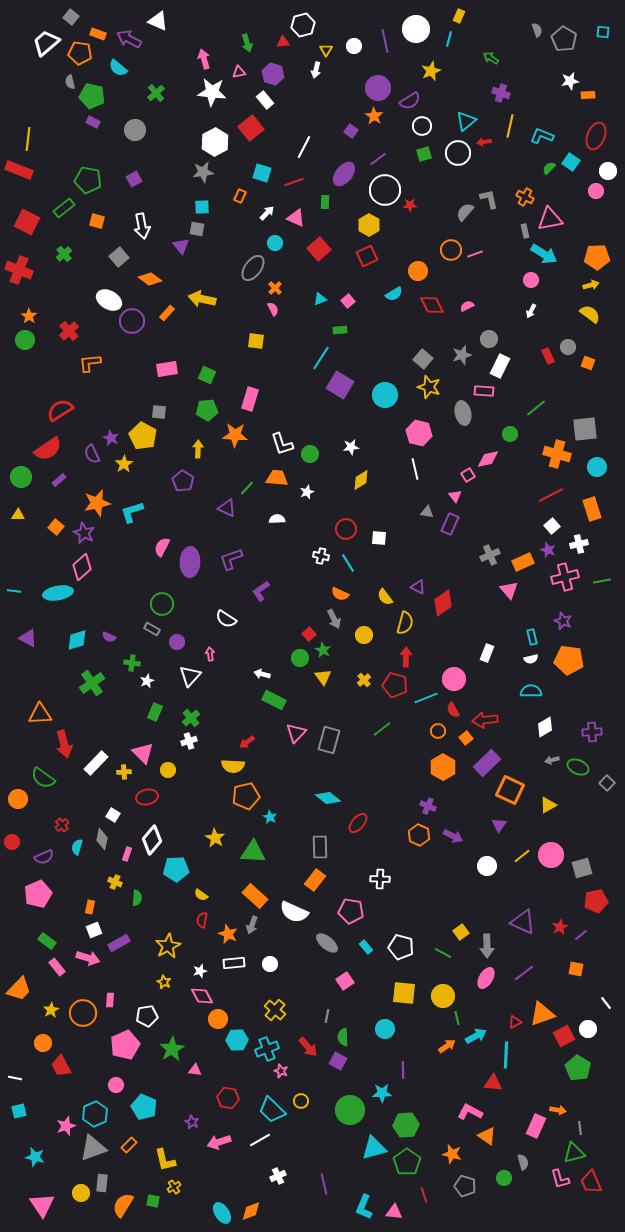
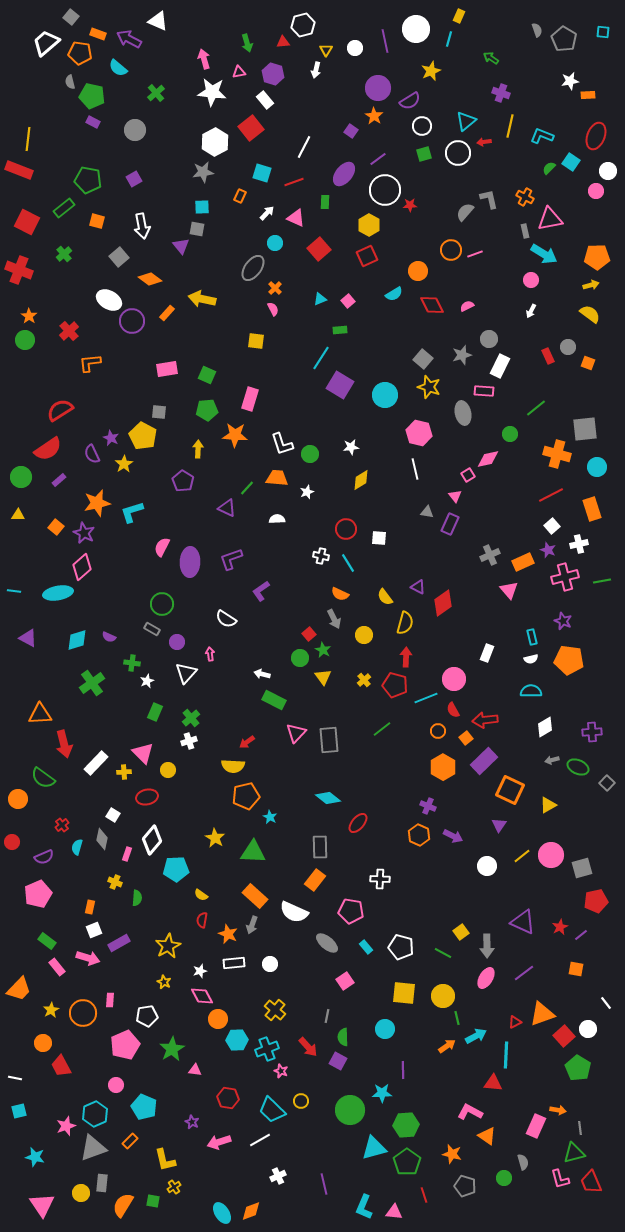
white circle at (354, 46): moved 1 px right, 2 px down
white triangle at (190, 676): moved 4 px left, 3 px up
gray rectangle at (329, 740): rotated 20 degrees counterclockwise
purple rectangle at (487, 763): moved 3 px left, 2 px up
red square at (564, 1036): rotated 15 degrees counterclockwise
orange rectangle at (129, 1145): moved 1 px right, 4 px up
